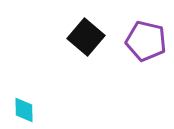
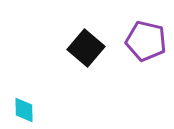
black square: moved 11 px down
